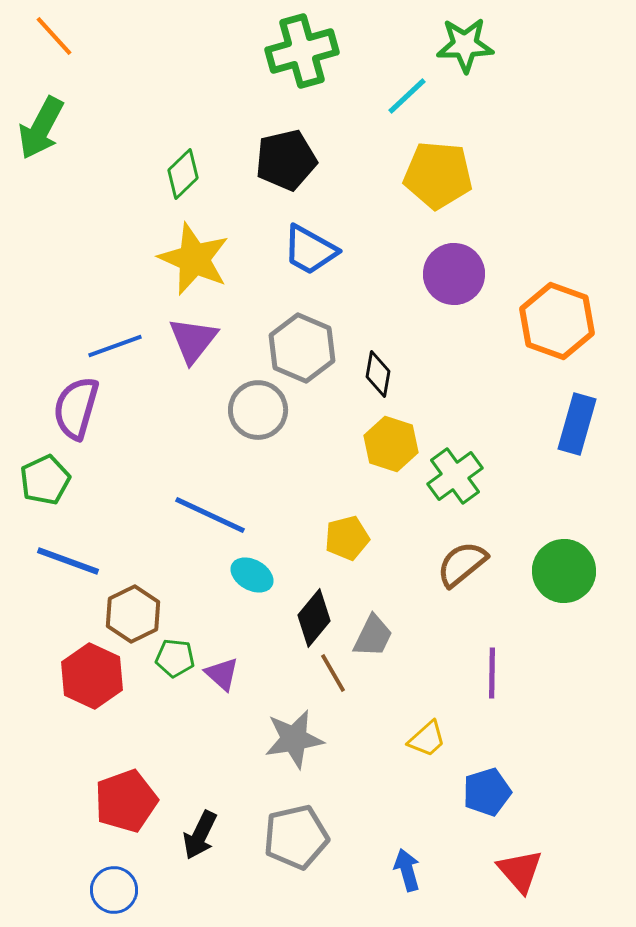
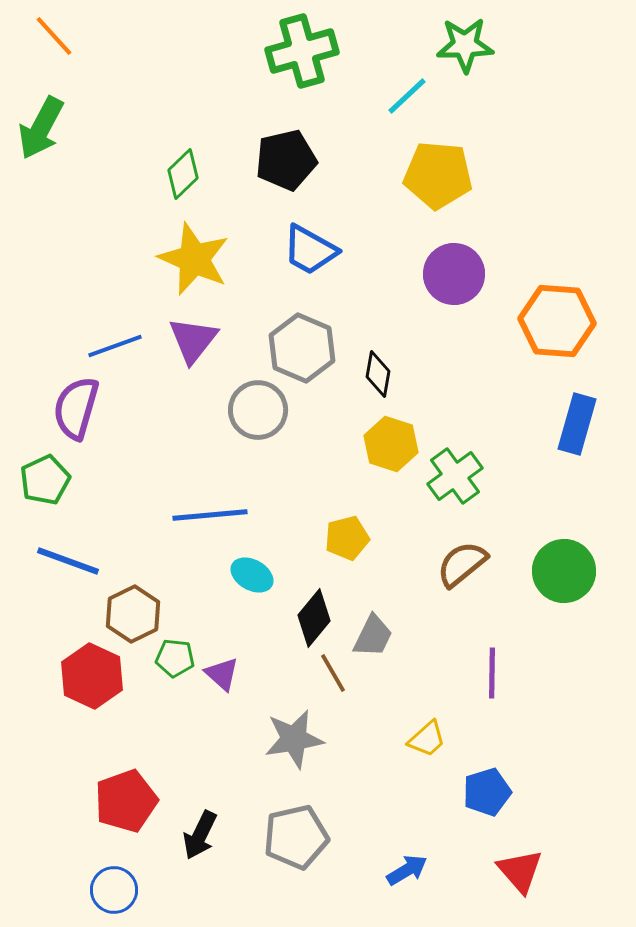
orange hexagon at (557, 321): rotated 16 degrees counterclockwise
blue line at (210, 515): rotated 30 degrees counterclockwise
blue arrow at (407, 870): rotated 75 degrees clockwise
